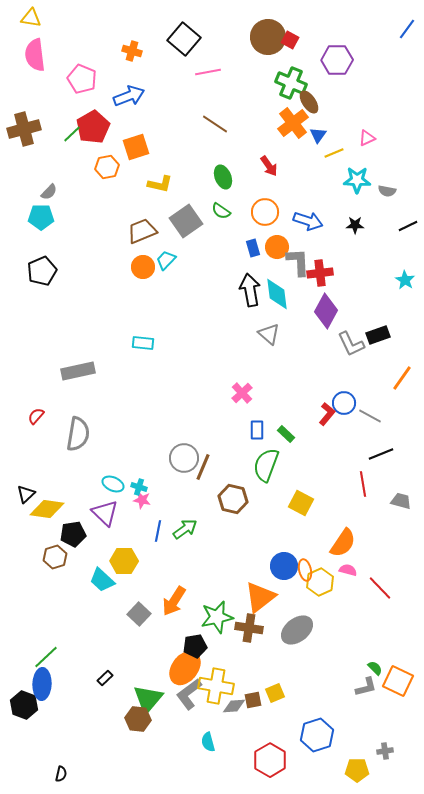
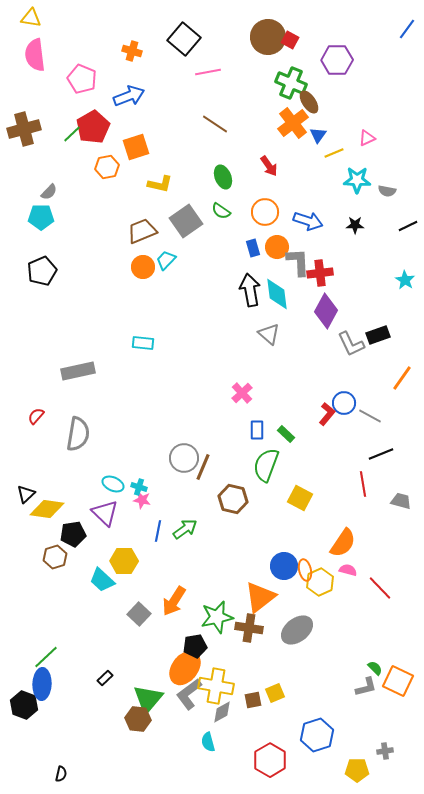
yellow square at (301, 503): moved 1 px left, 5 px up
gray diamond at (234, 706): moved 12 px left, 6 px down; rotated 25 degrees counterclockwise
